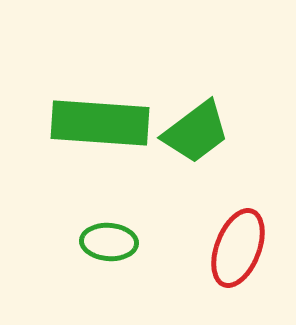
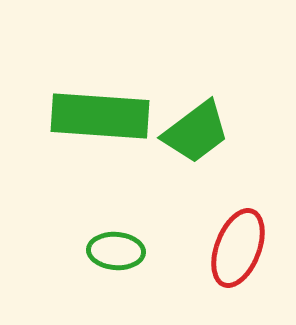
green rectangle: moved 7 px up
green ellipse: moved 7 px right, 9 px down
